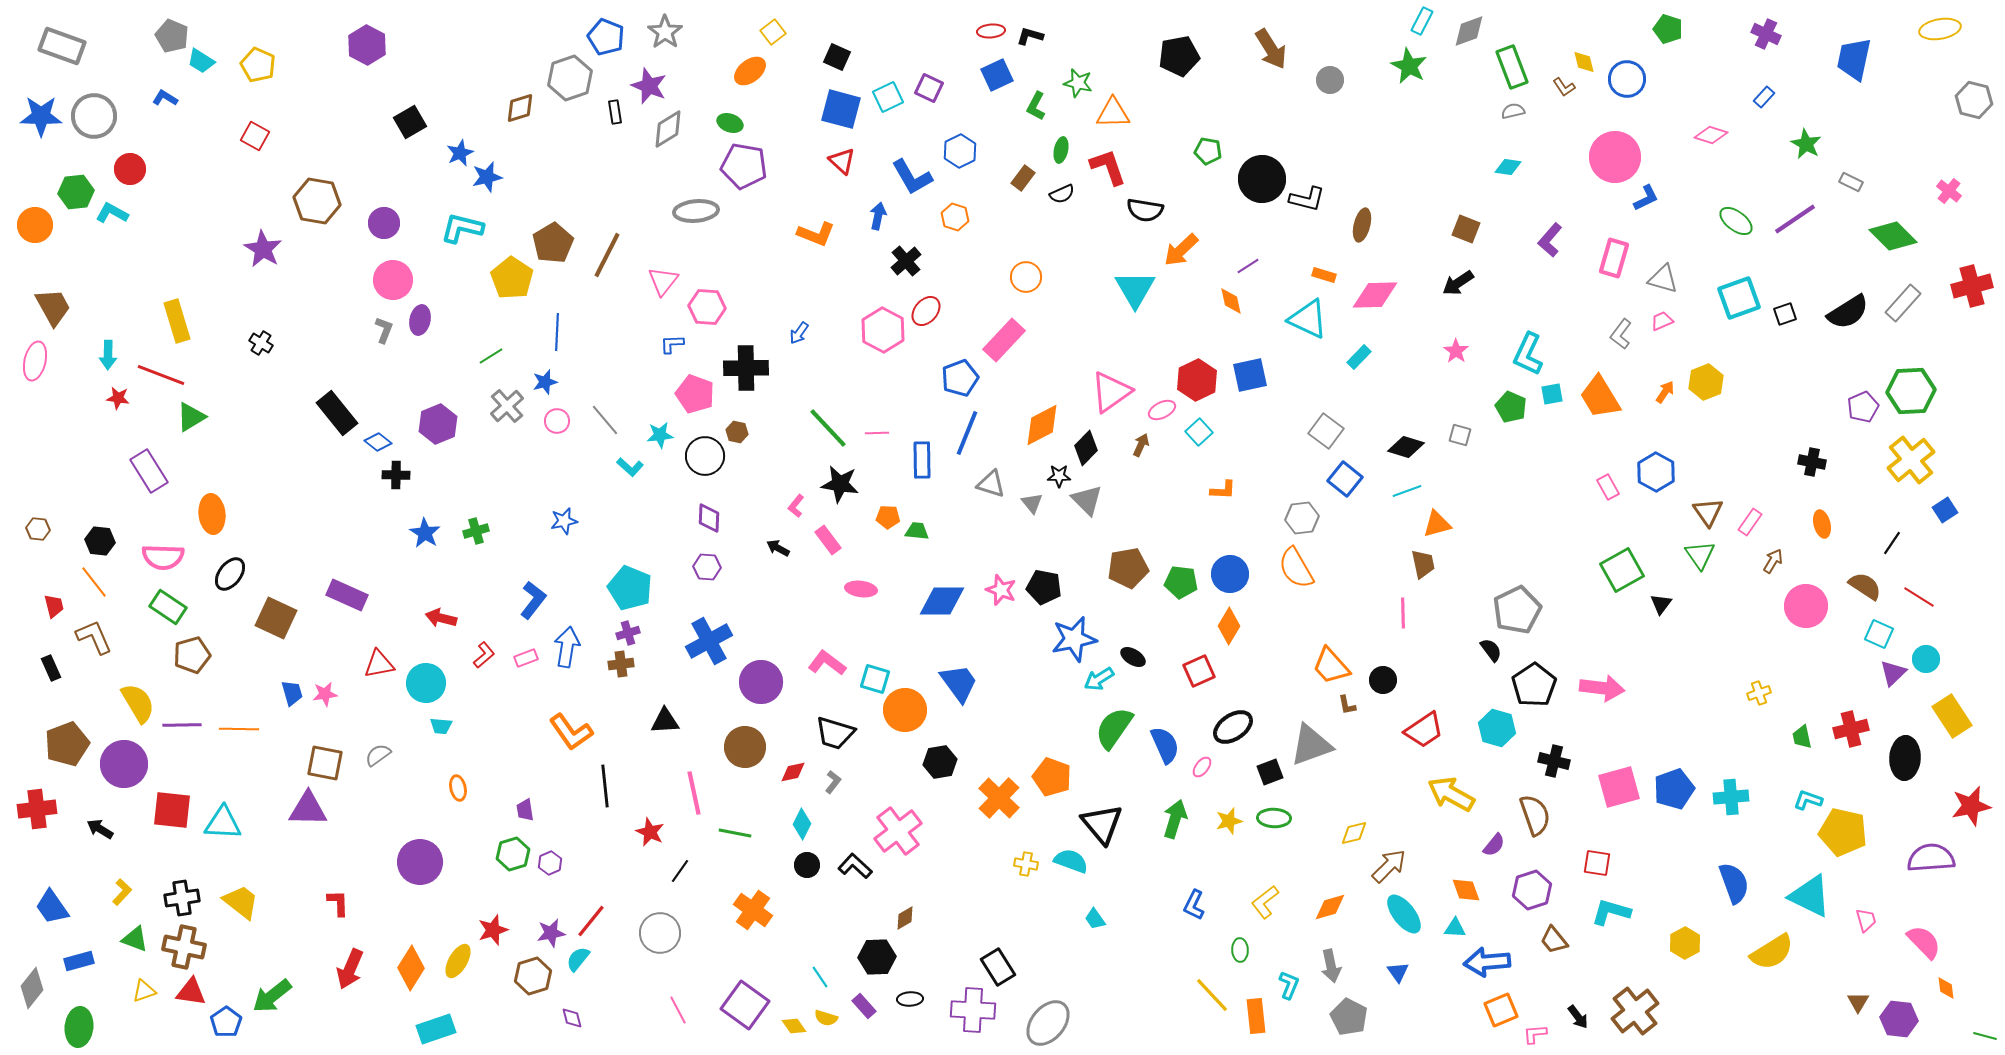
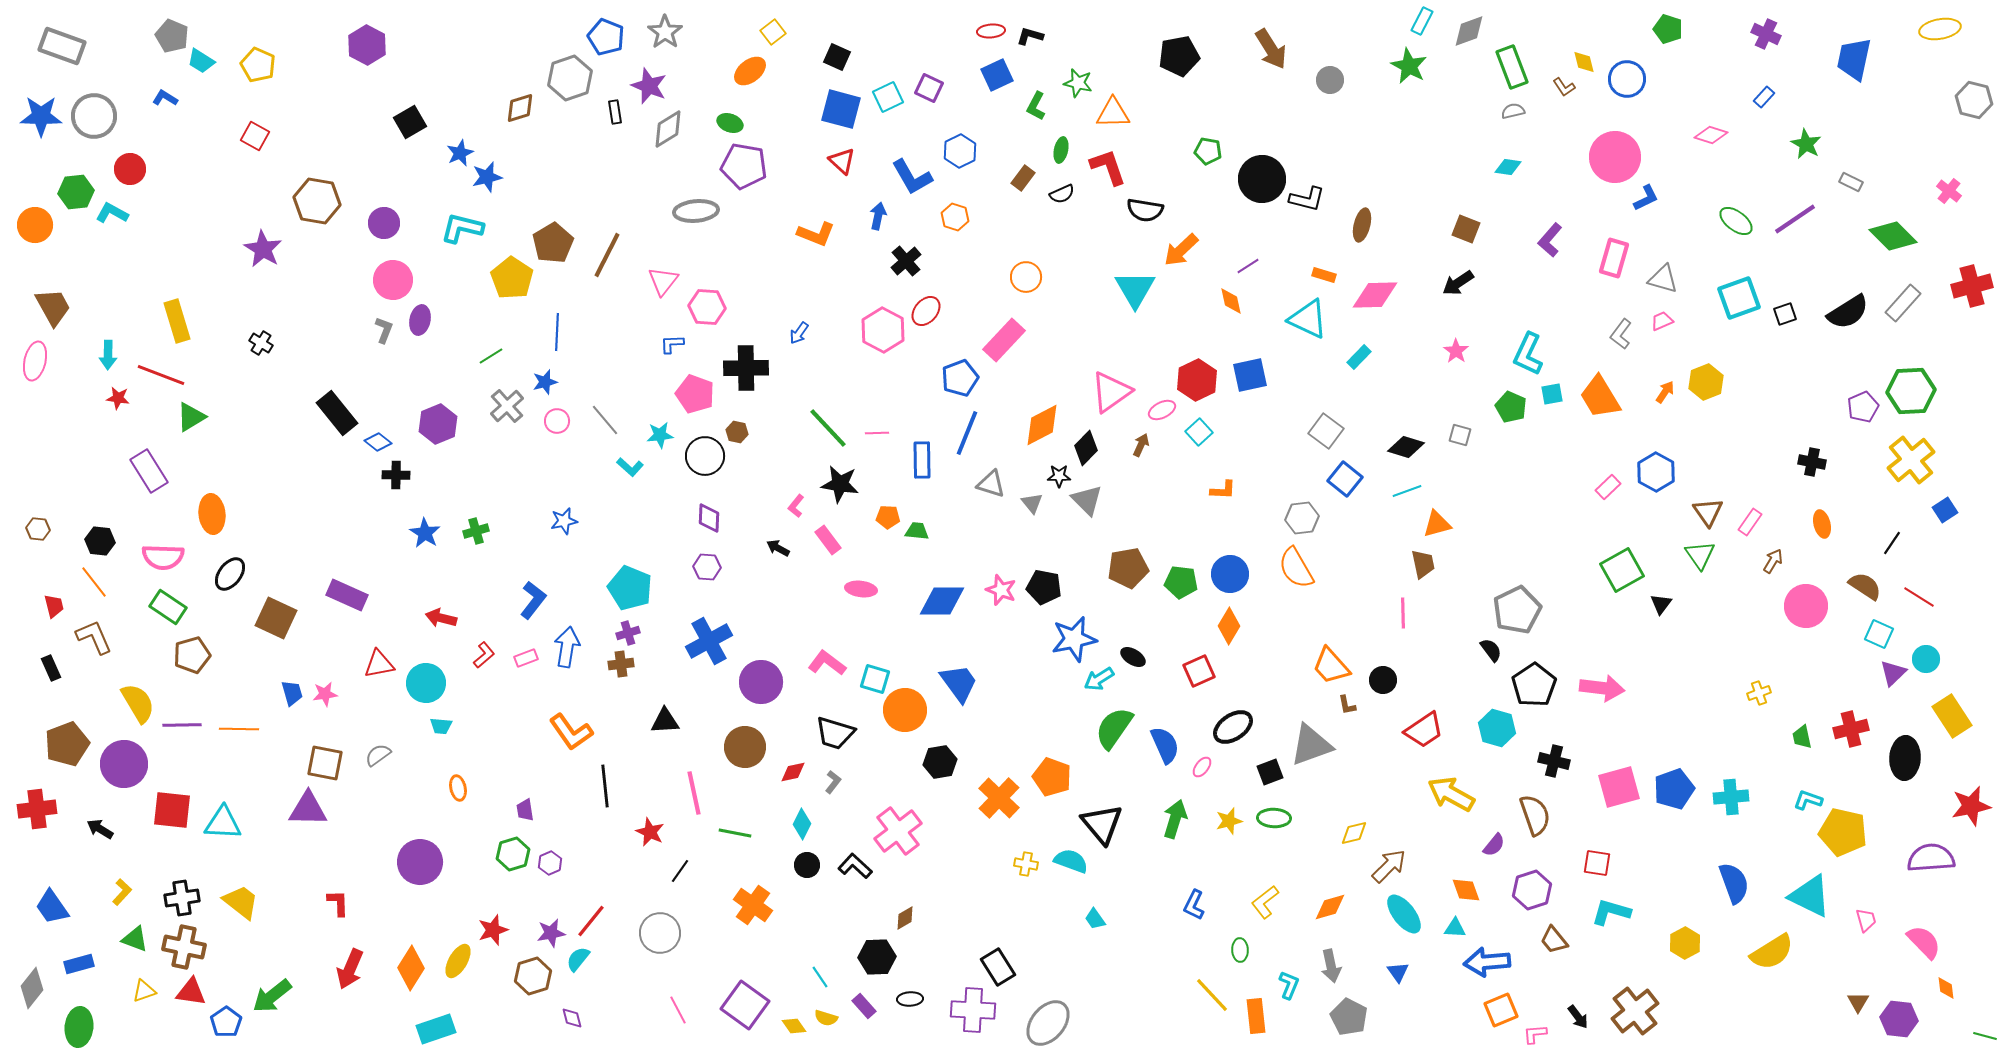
pink rectangle at (1608, 487): rotated 75 degrees clockwise
orange cross at (753, 910): moved 5 px up
blue rectangle at (79, 961): moved 3 px down
